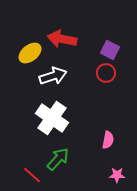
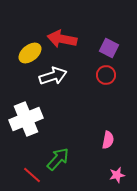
purple square: moved 1 px left, 2 px up
red circle: moved 2 px down
white cross: moved 26 px left, 1 px down; rotated 32 degrees clockwise
pink star: rotated 14 degrees counterclockwise
